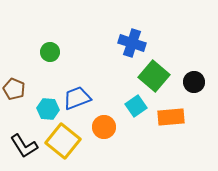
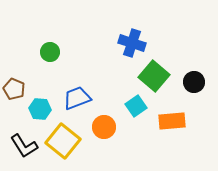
cyan hexagon: moved 8 px left
orange rectangle: moved 1 px right, 4 px down
